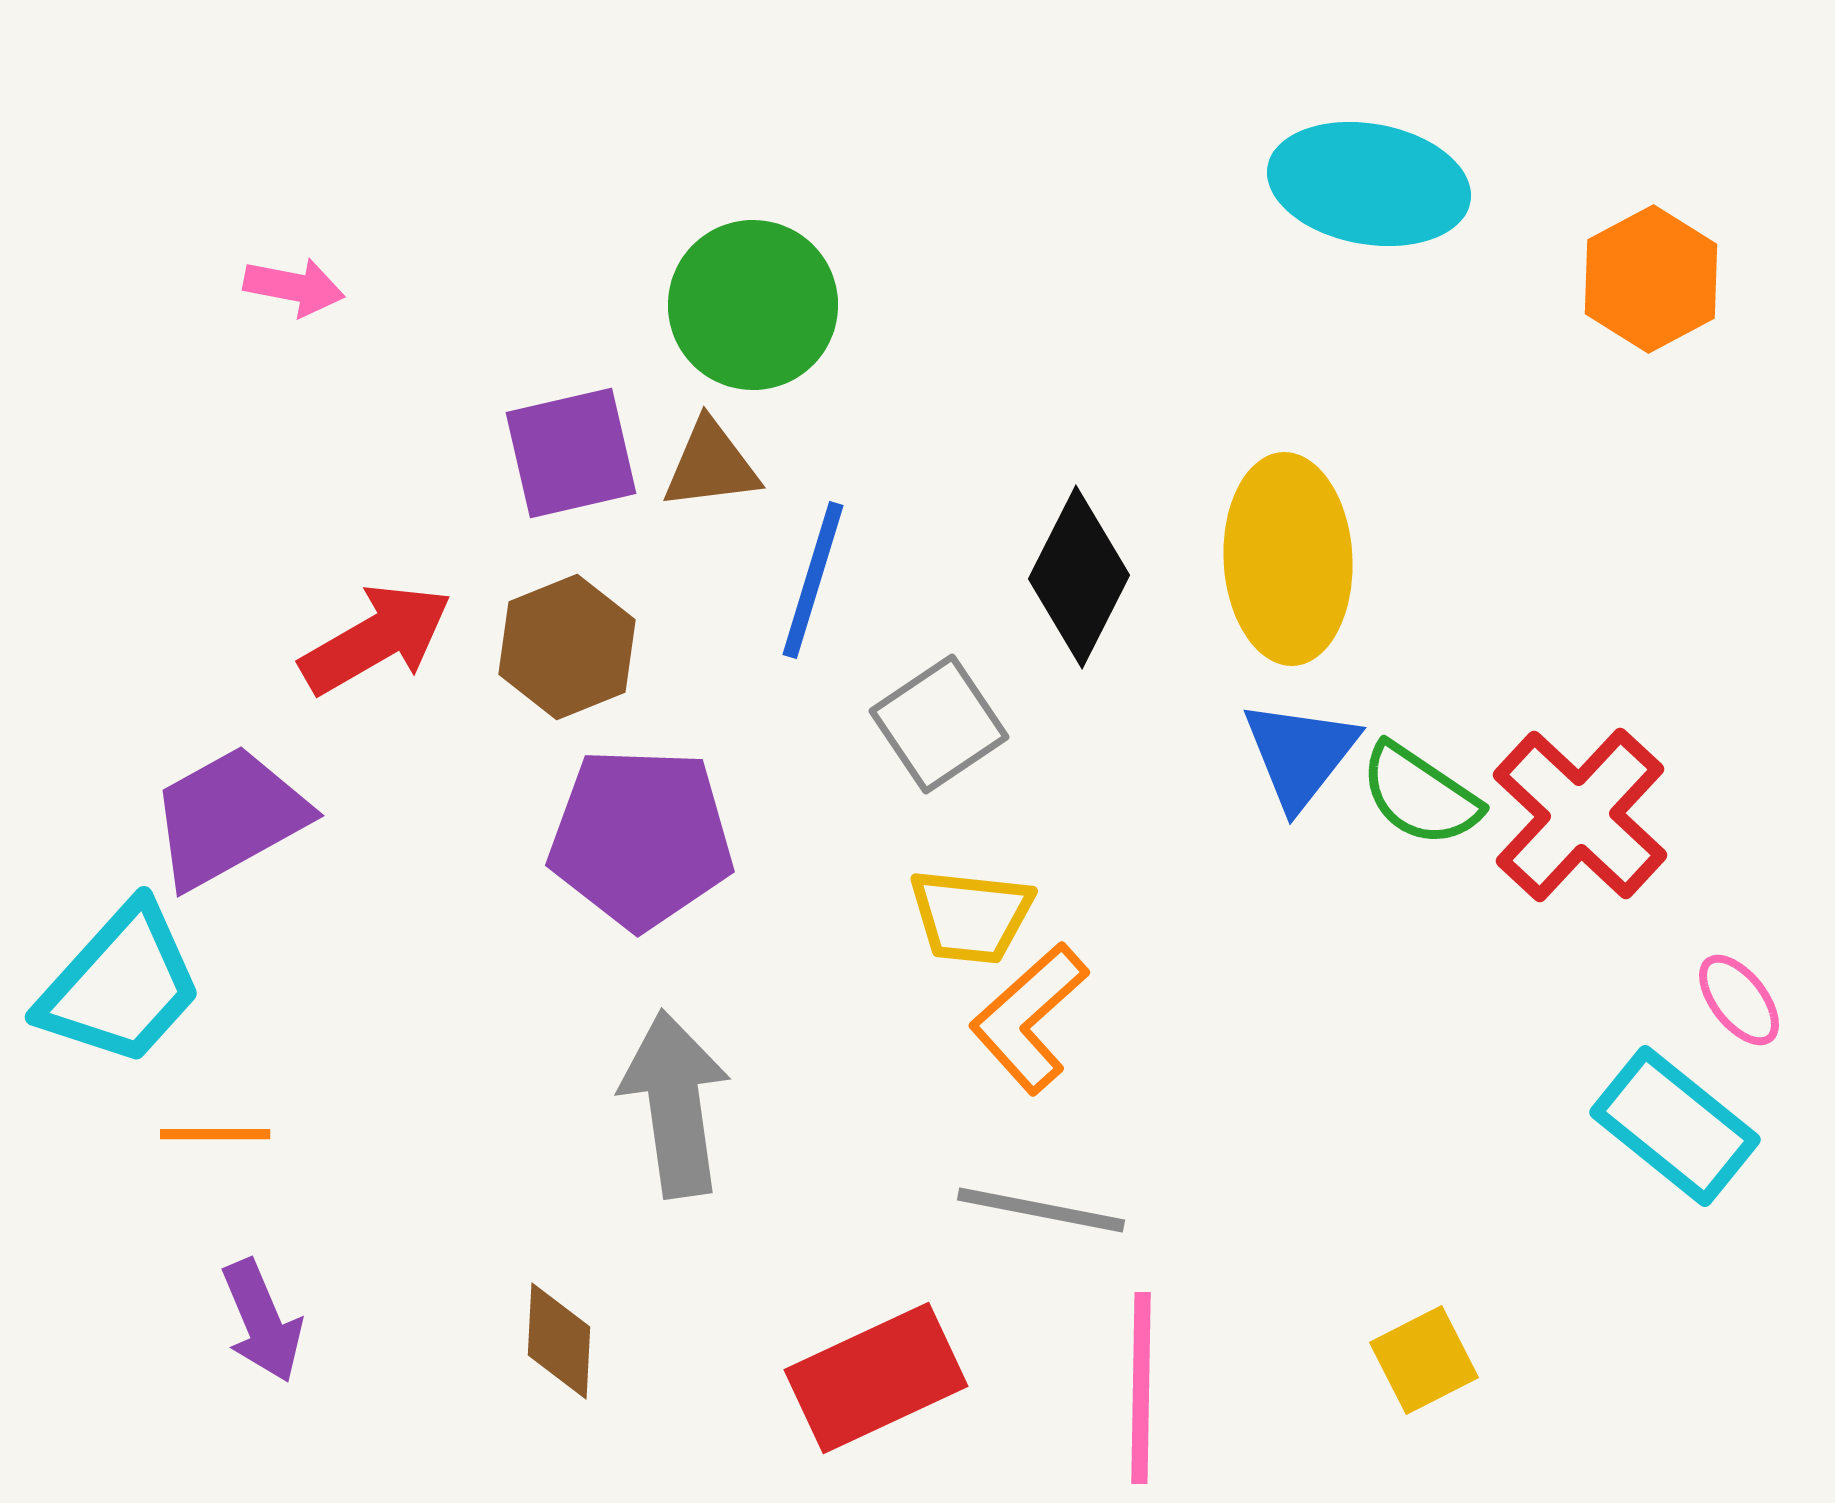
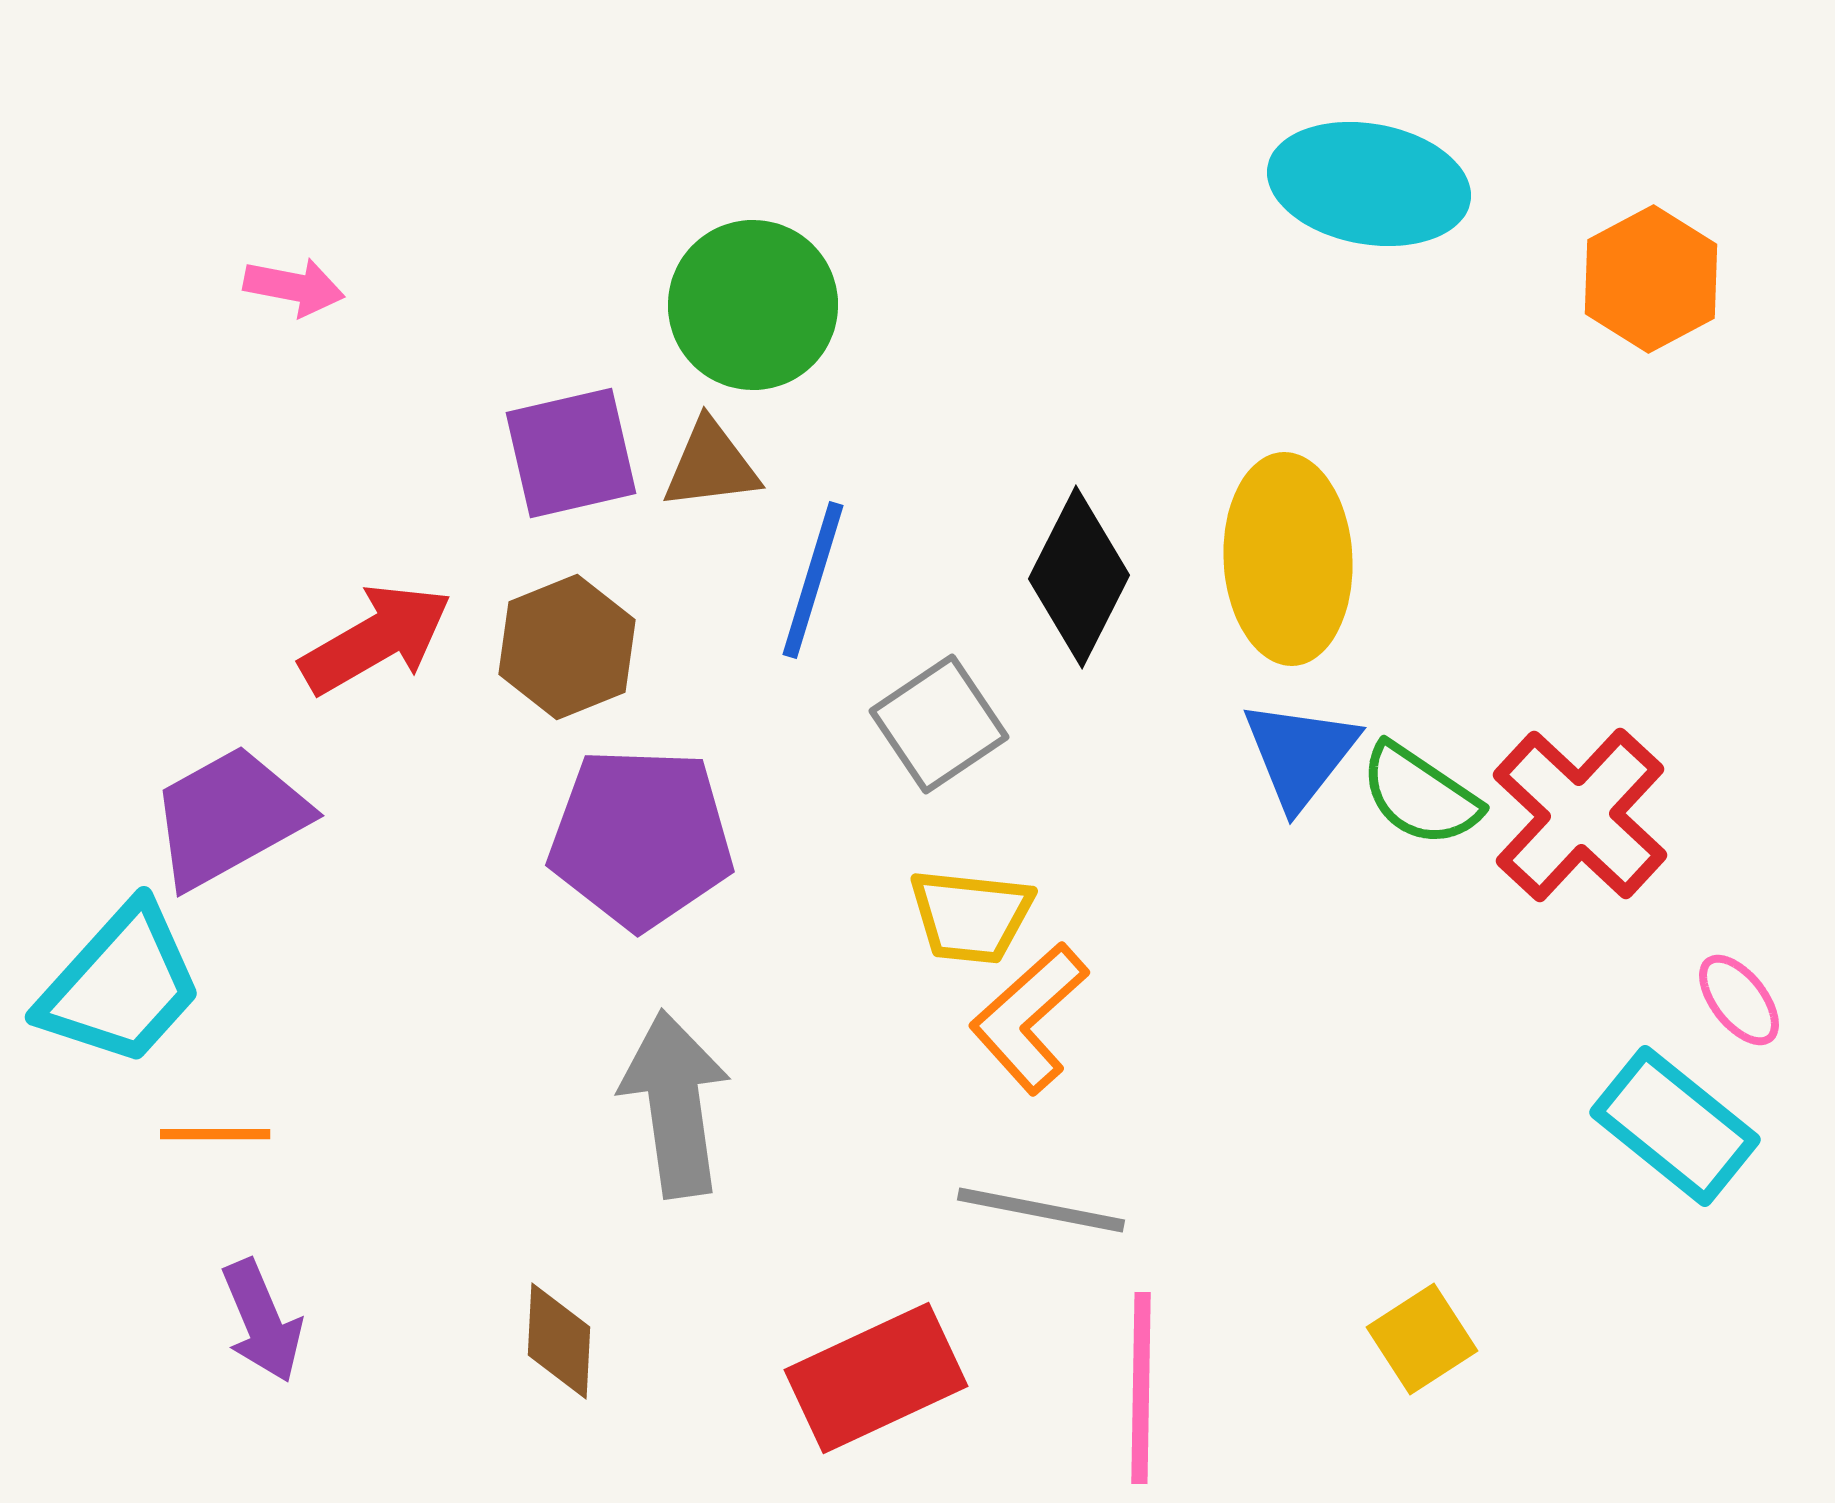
yellow square: moved 2 px left, 21 px up; rotated 6 degrees counterclockwise
